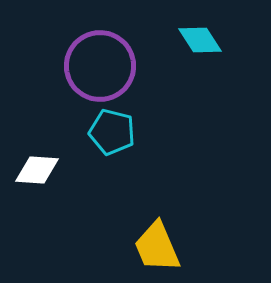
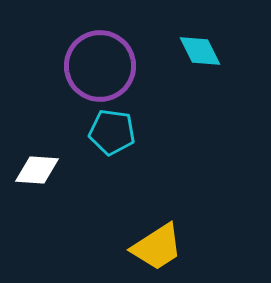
cyan diamond: moved 11 px down; rotated 6 degrees clockwise
cyan pentagon: rotated 6 degrees counterclockwise
yellow trapezoid: rotated 100 degrees counterclockwise
